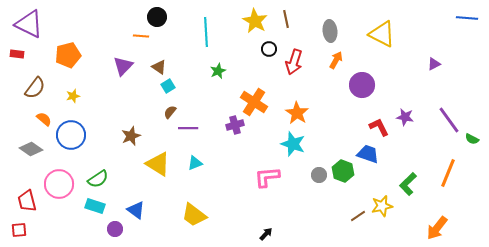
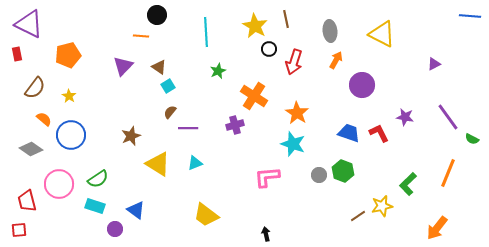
black circle at (157, 17): moved 2 px up
blue line at (467, 18): moved 3 px right, 2 px up
yellow star at (255, 21): moved 5 px down
red rectangle at (17, 54): rotated 72 degrees clockwise
yellow star at (73, 96): moved 4 px left; rotated 24 degrees counterclockwise
orange cross at (254, 102): moved 6 px up
purple line at (449, 120): moved 1 px left, 3 px up
red L-shape at (379, 127): moved 6 px down
blue trapezoid at (368, 154): moved 19 px left, 21 px up
yellow trapezoid at (194, 215): moved 12 px right
black arrow at (266, 234): rotated 56 degrees counterclockwise
